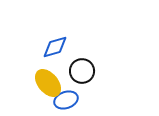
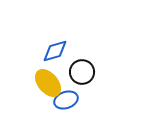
blue diamond: moved 4 px down
black circle: moved 1 px down
